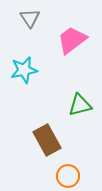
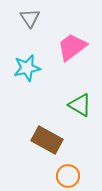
pink trapezoid: moved 7 px down
cyan star: moved 3 px right, 2 px up
green triangle: rotated 45 degrees clockwise
brown rectangle: rotated 32 degrees counterclockwise
